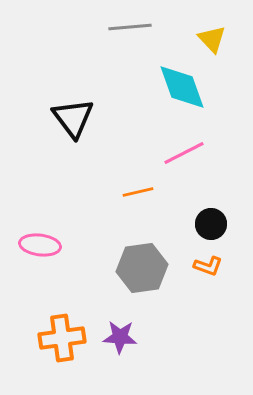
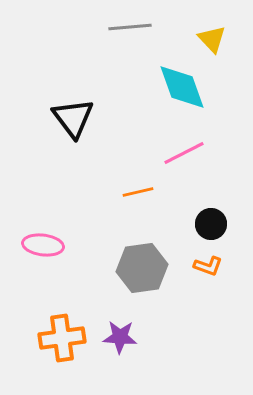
pink ellipse: moved 3 px right
